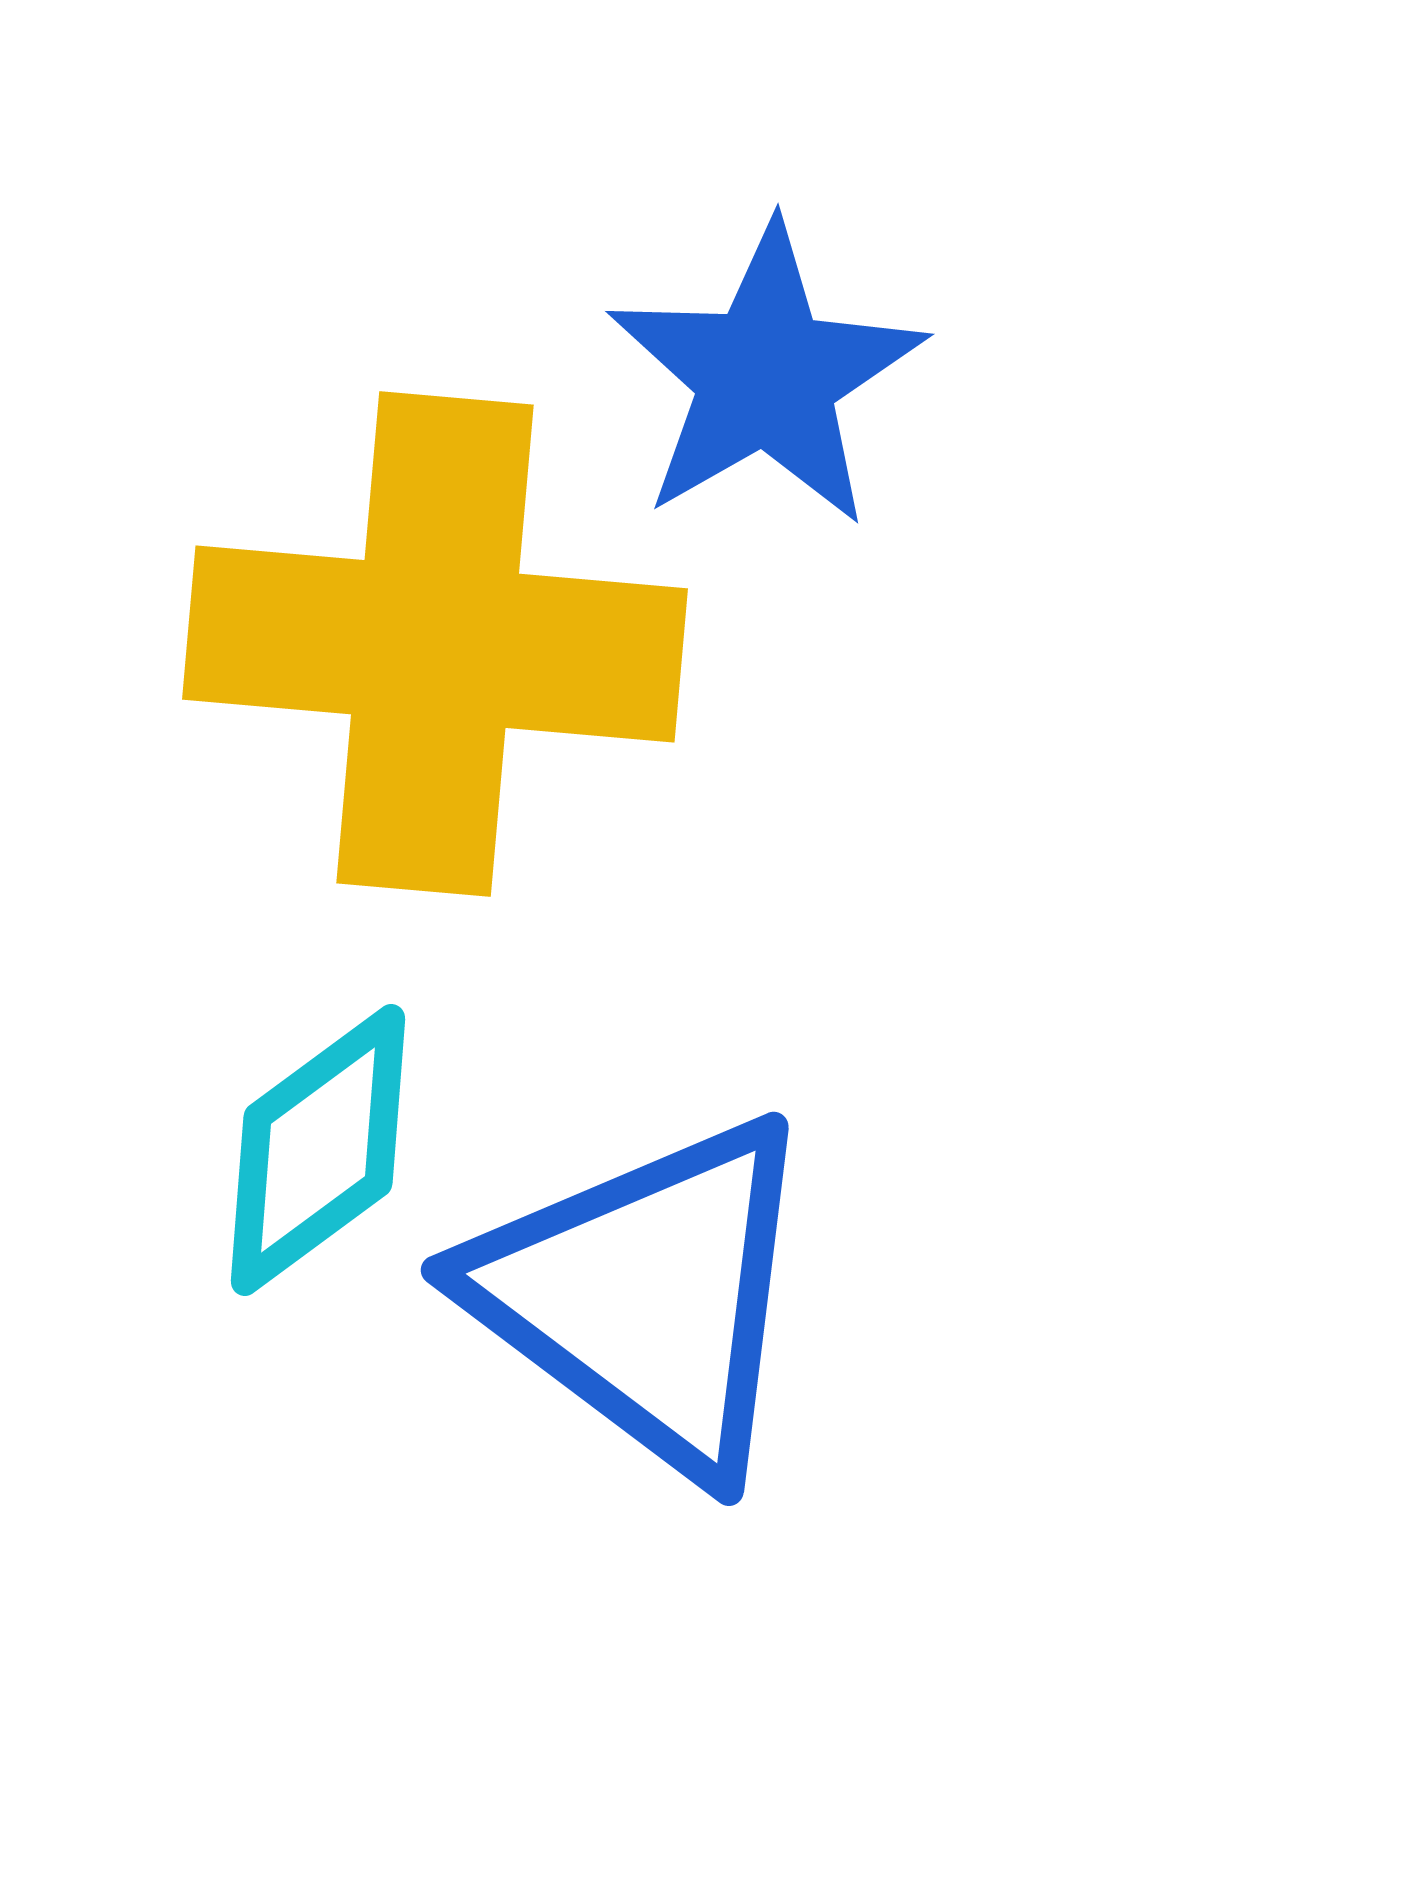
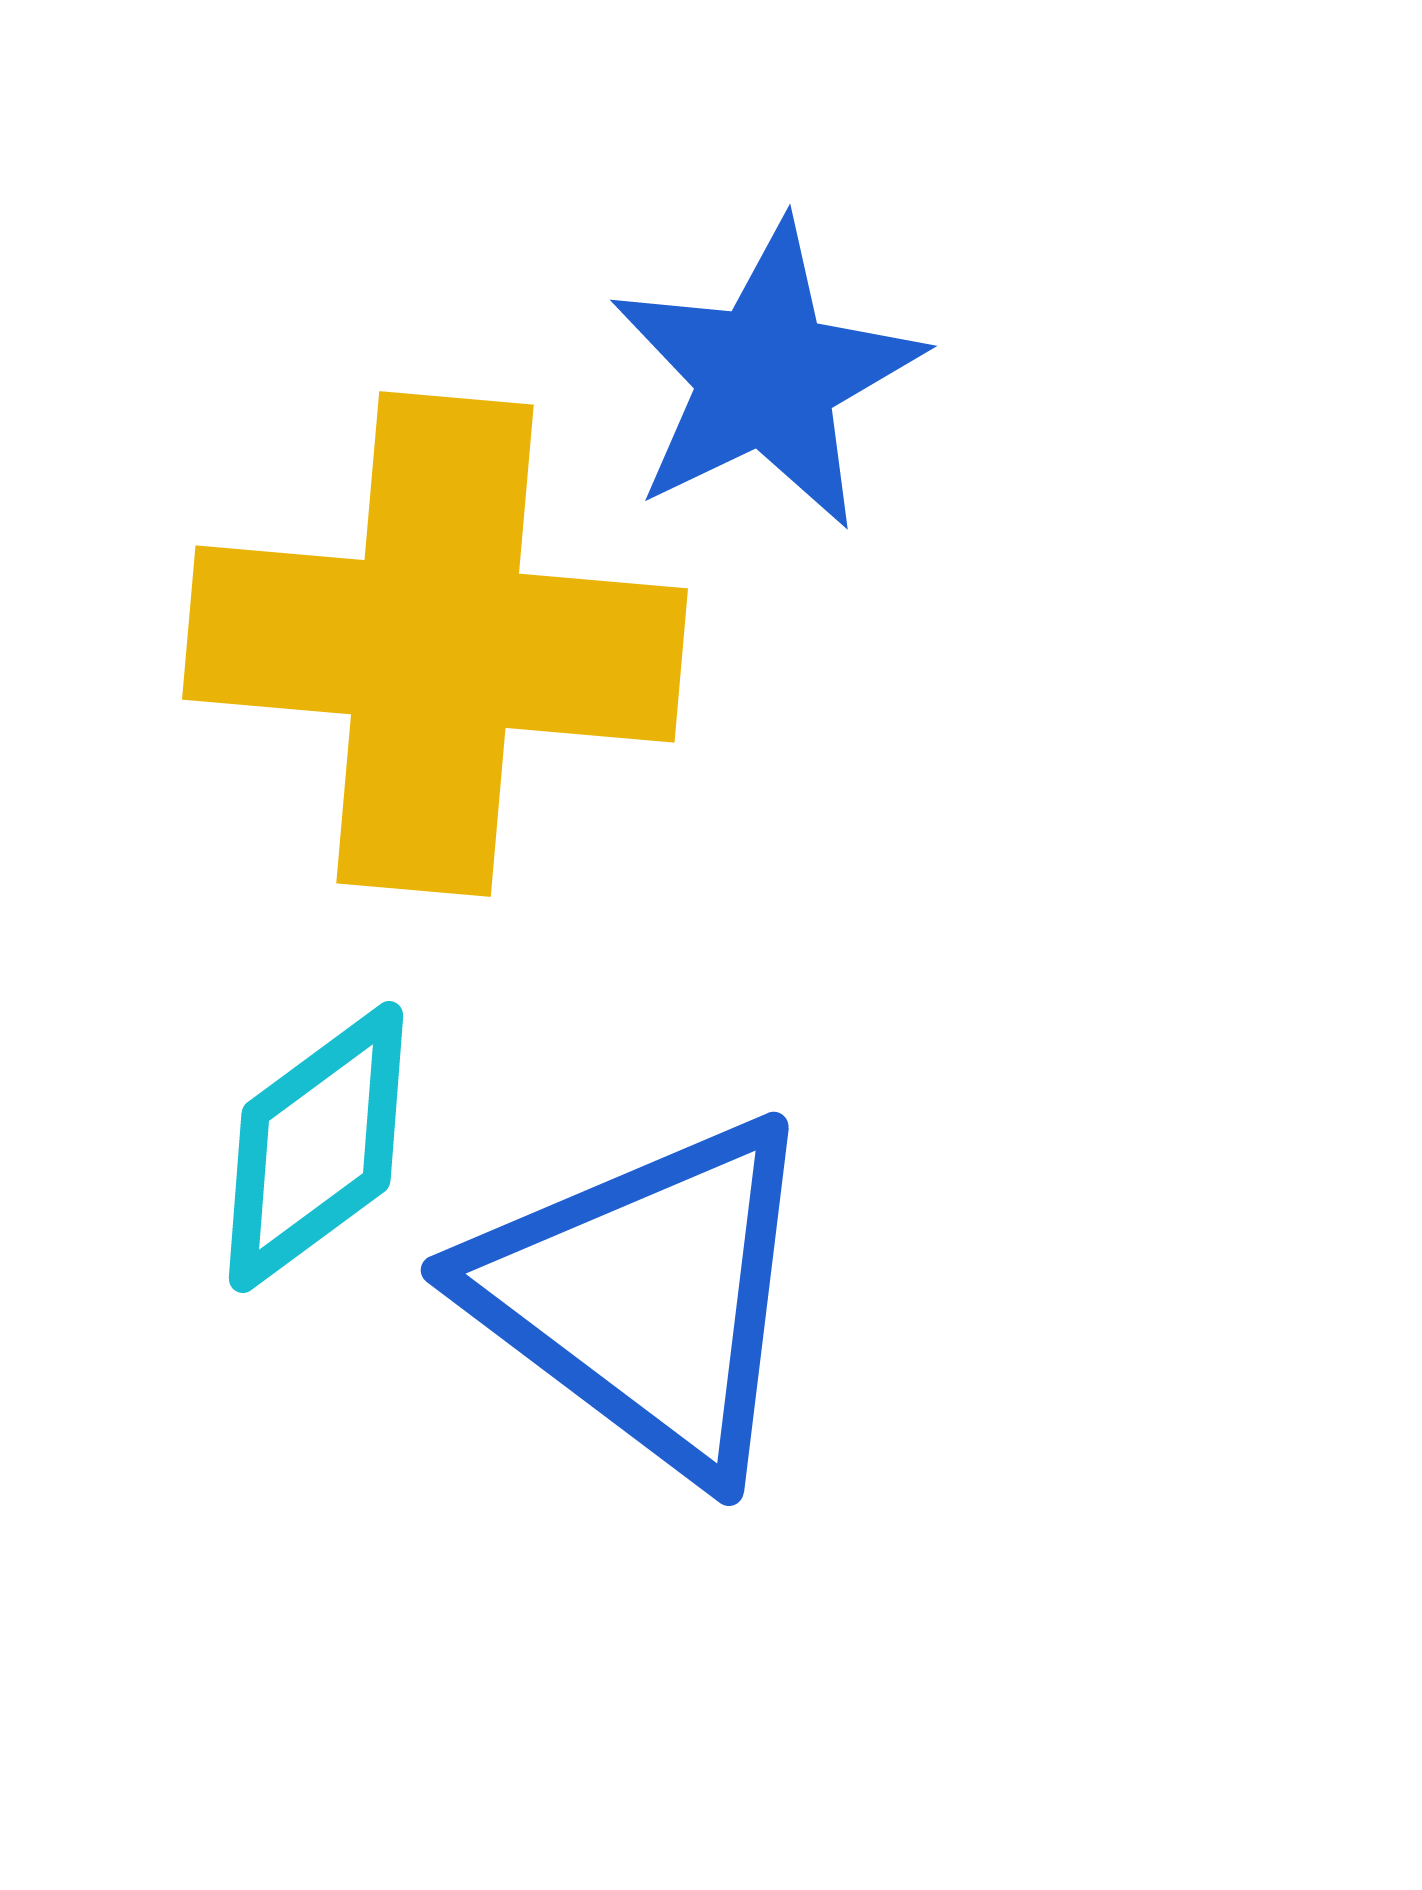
blue star: rotated 4 degrees clockwise
cyan diamond: moved 2 px left, 3 px up
